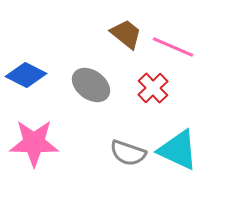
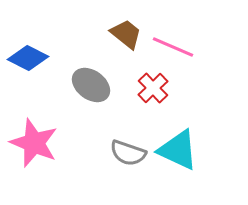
blue diamond: moved 2 px right, 17 px up
pink star: rotated 21 degrees clockwise
